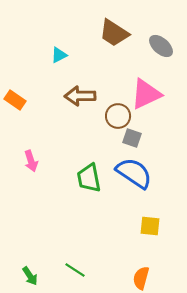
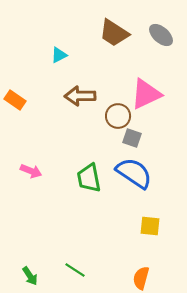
gray ellipse: moved 11 px up
pink arrow: moved 10 px down; rotated 50 degrees counterclockwise
